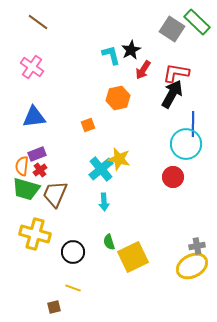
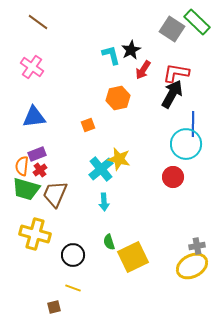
black circle: moved 3 px down
